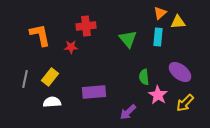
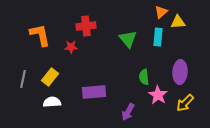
orange triangle: moved 1 px right, 1 px up
purple ellipse: rotated 55 degrees clockwise
gray line: moved 2 px left
purple arrow: rotated 18 degrees counterclockwise
